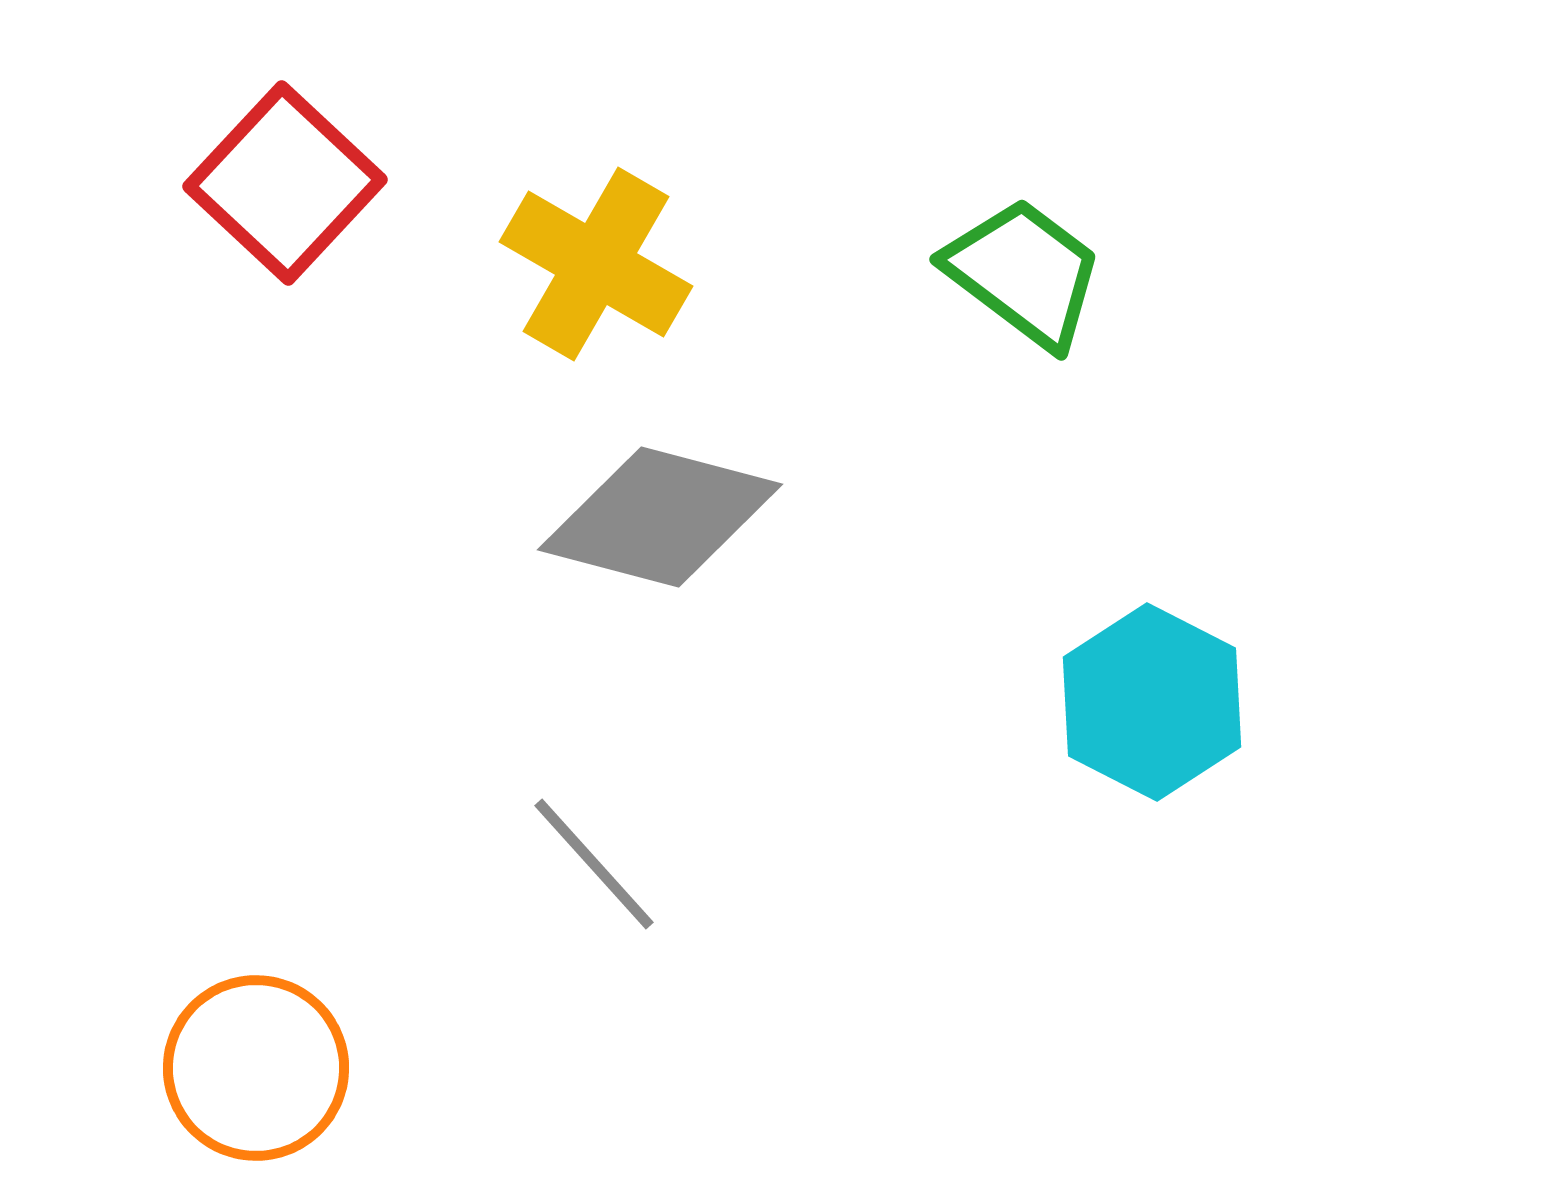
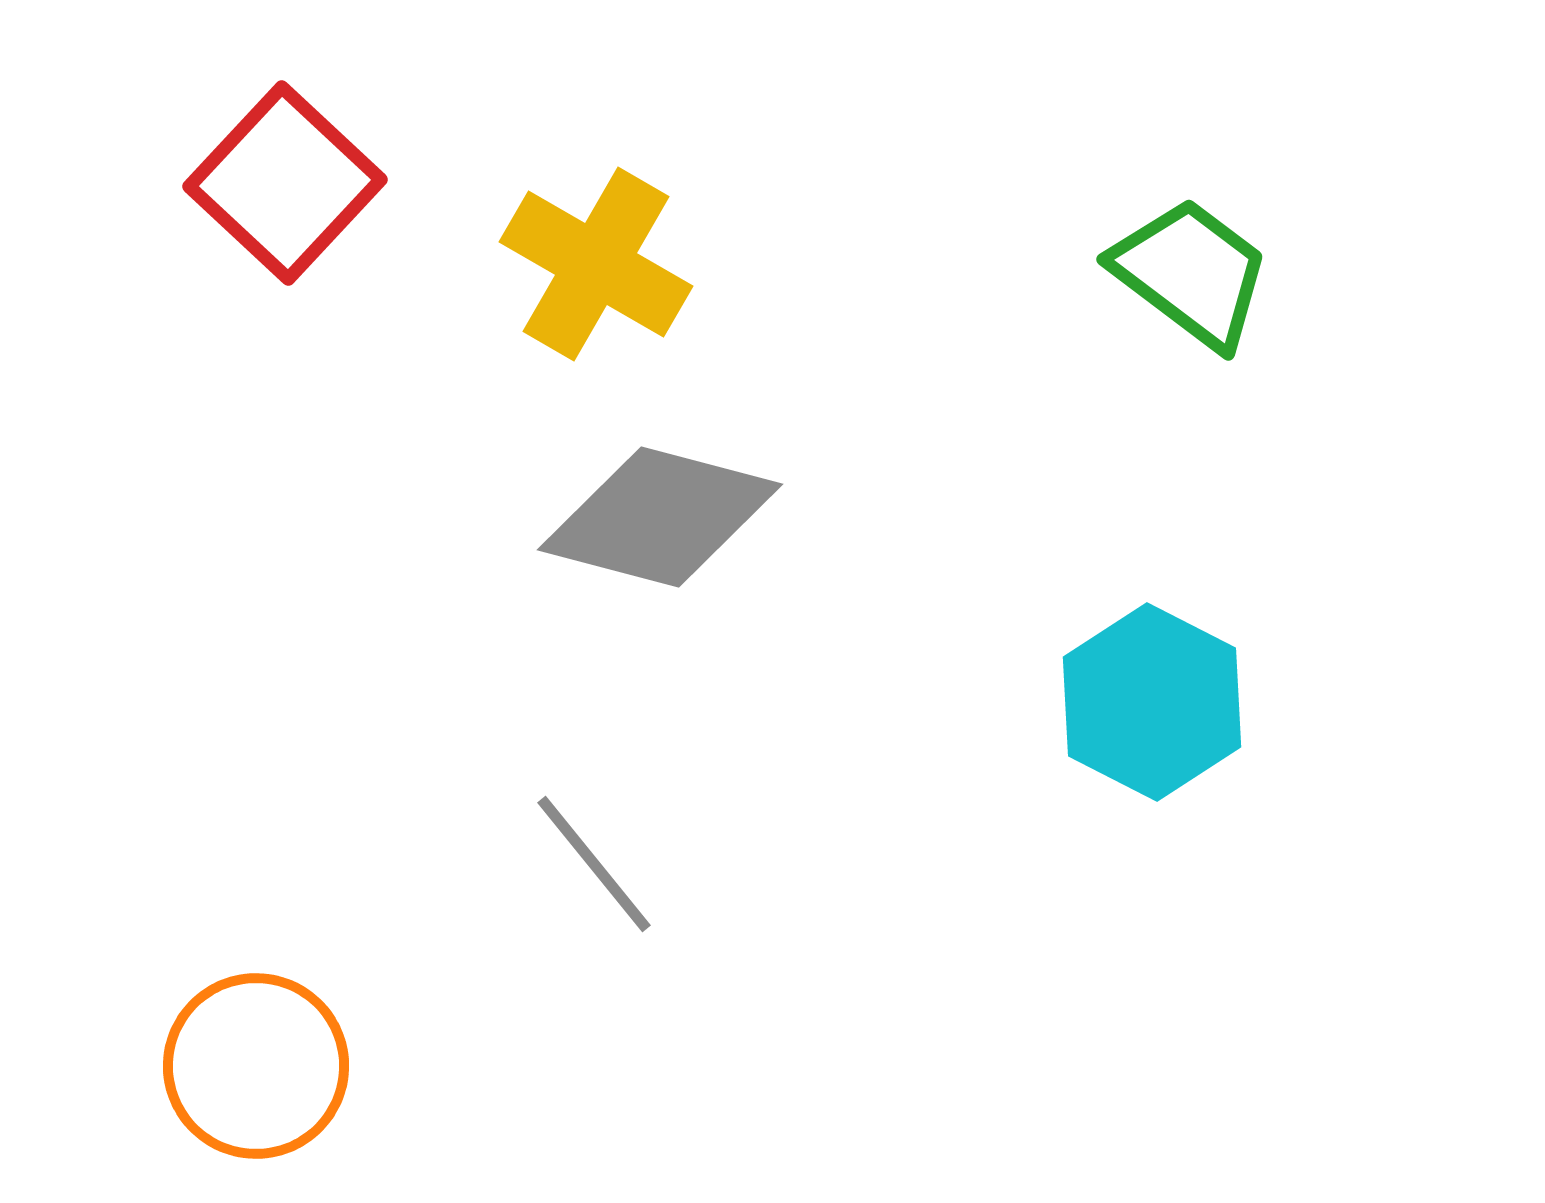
green trapezoid: moved 167 px right
gray line: rotated 3 degrees clockwise
orange circle: moved 2 px up
